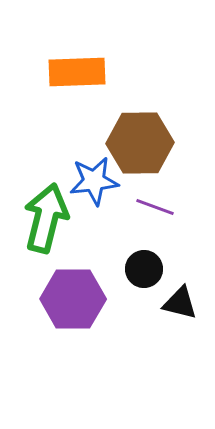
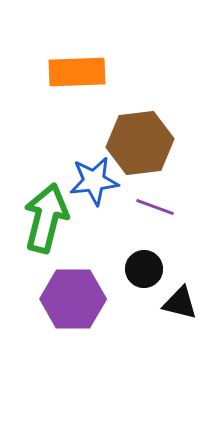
brown hexagon: rotated 6 degrees counterclockwise
